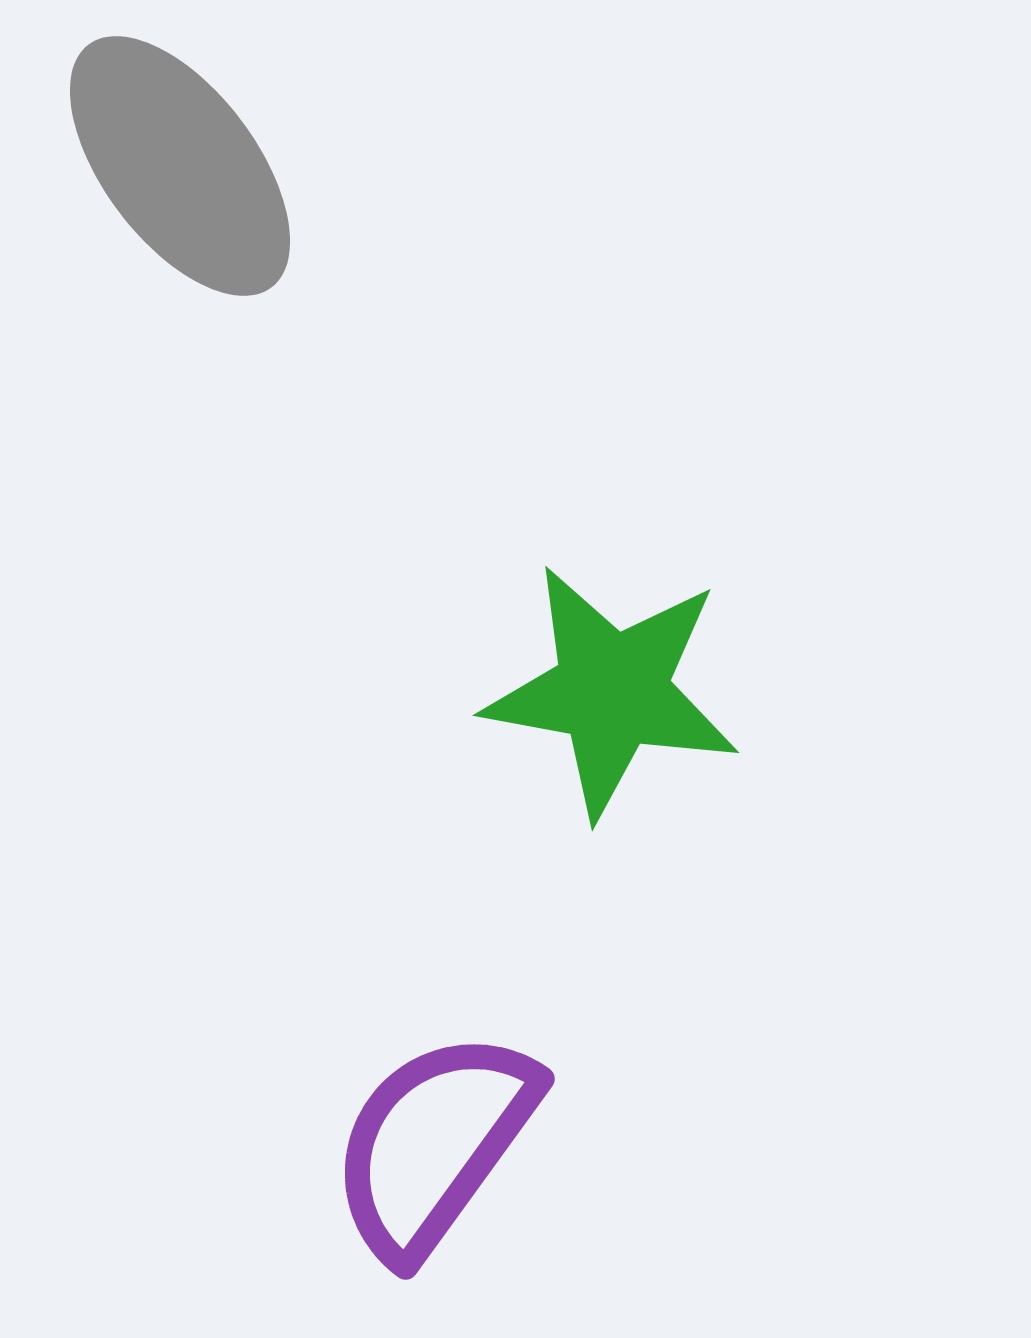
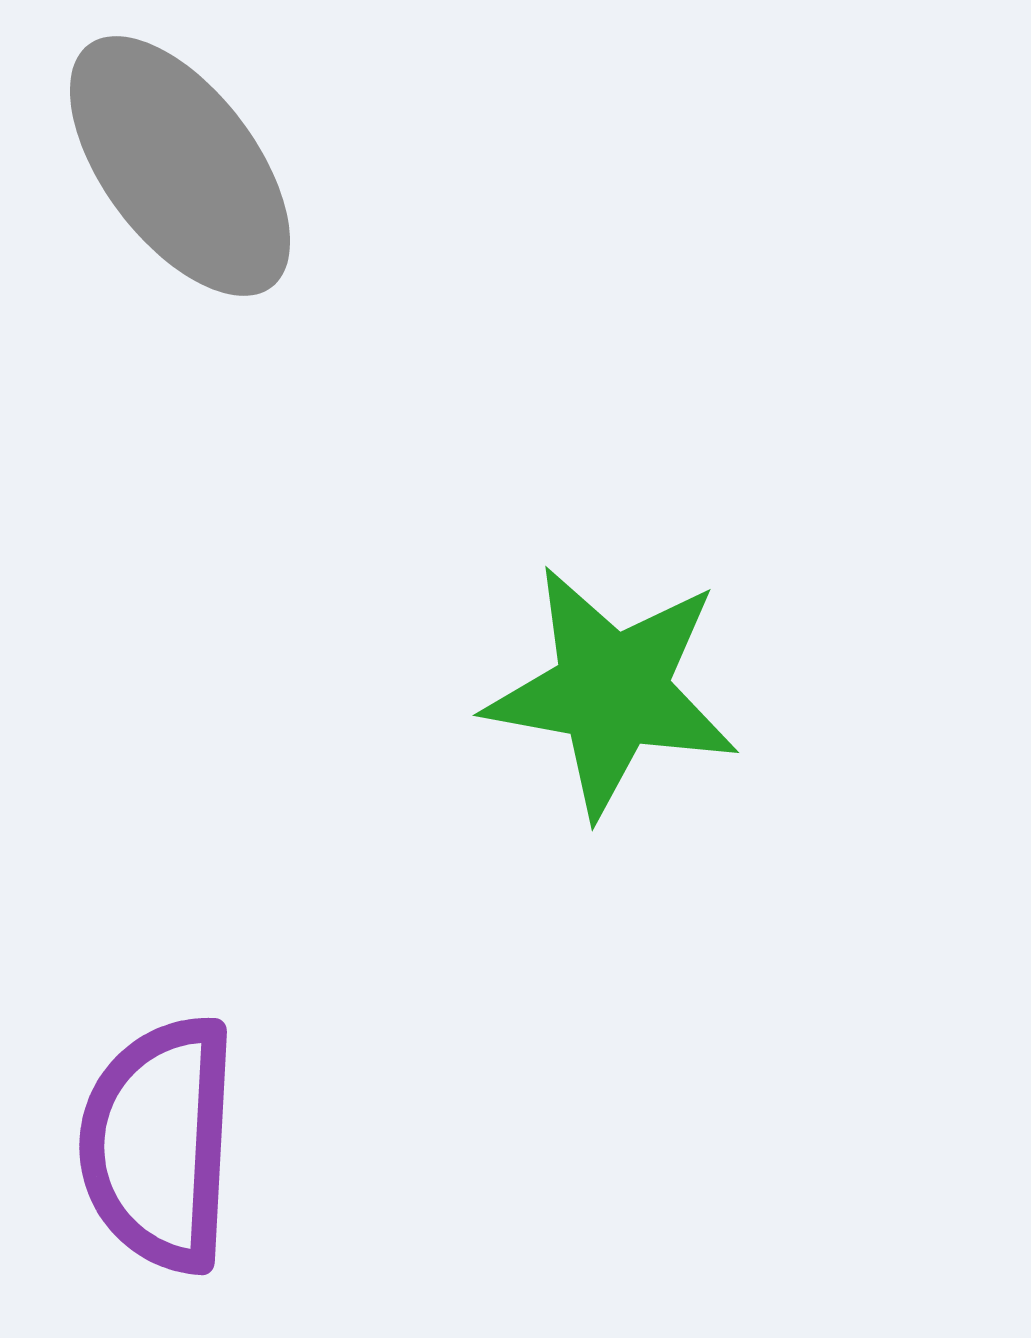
purple semicircle: moved 275 px left; rotated 33 degrees counterclockwise
